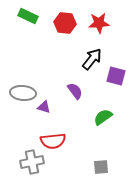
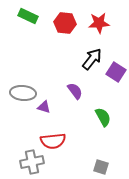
purple square: moved 4 px up; rotated 18 degrees clockwise
green semicircle: rotated 96 degrees clockwise
gray square: rotated 21 degrees clockwise
